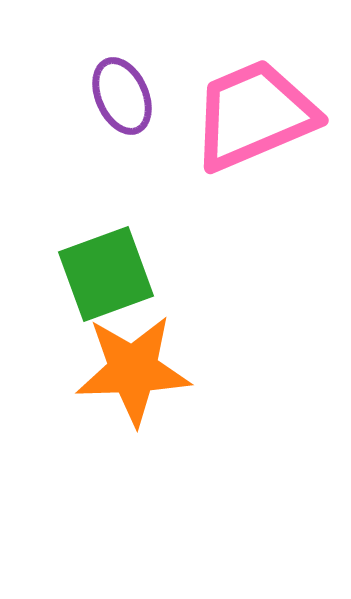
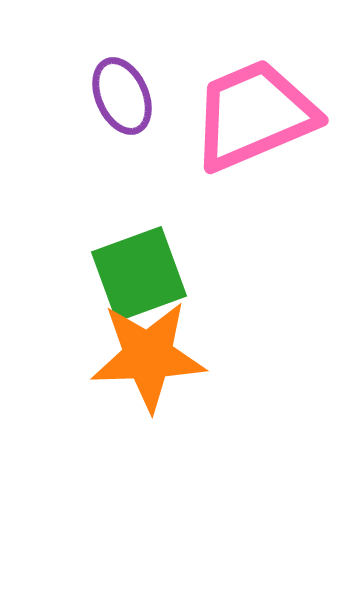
green square: moved 33 px right
orange star: moved 15 px right, 14 px up
